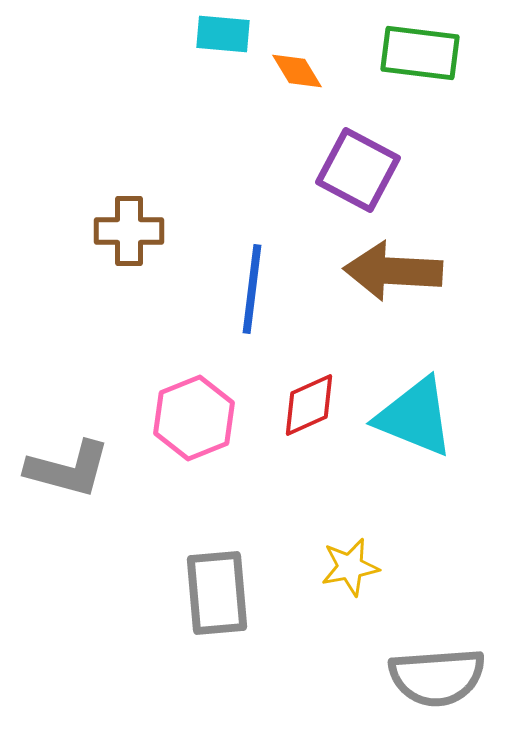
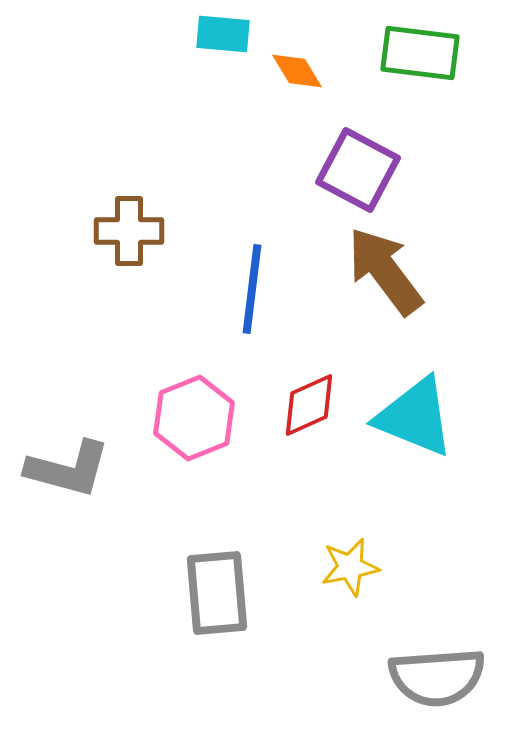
brown arrow: moved 8 px left; rotated 50 degrees clockwise
